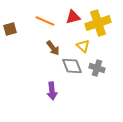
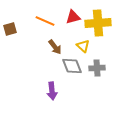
yellow cross: rotated 15 degrees clockwise
brown arrow: moved 2 px right, 1 px up
gray cross: rotated 21 degrees counterclockwise
